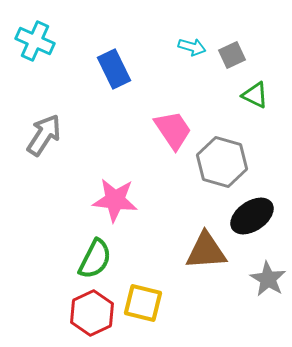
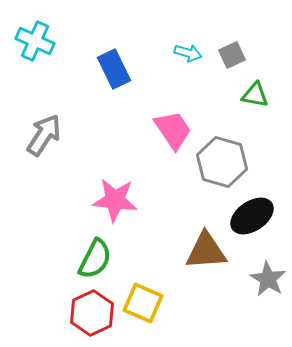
cyan arrow: moved 4 px left, 6 px down
green triangle: rotated 16 degrees counterclockwise
yellow square: rotated 9 degrees clockwise
